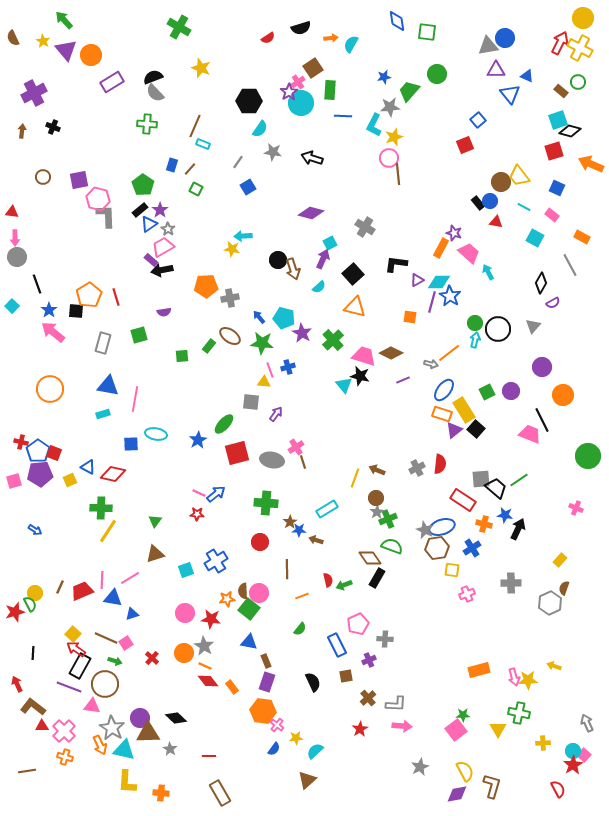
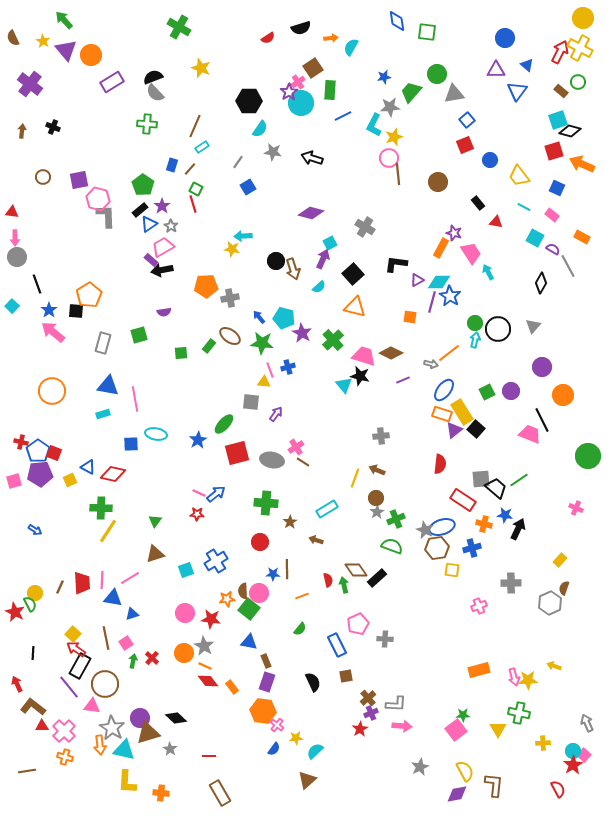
red arrow at (560, 43): moved 9 px down
cyan semicircle at (351, 44): moved 3 px down
gray triangle at (488, 46): moved 34 px left, 48 px down
blue triangle at (527, 76): moved 11 px up; rotated 16 degrees clockwise
green trapezoid at (409, 91): moved 2 px right, 1 px down
purple cross at (34, 93): moved 4 px left, 9 px up; rotated 25 degrees counterclockwise
blue triangle at (510, 94): moved 7 px right, 3 px up; rotated 15 degrees clockwise
blue line at (343, 116): rotated 30 degrees counterclockwise
blue square at (478, 120): moved 11 px left
cyan rectangle at (203, 144): moved 1 px left, 3 px down; rotated 56 degrees counterclockwise
orange arrow at (591, 164): moved 9 px left
brown circle at (501, 182): moved 63 px left
blue circle at (490, 201): moved 41 px up
purple star at (160, 210): moved 2 px right, 4 px up
gray star at (168, 229): moved 3 px right, 3 px up
pink trapezoid at (469, 253): moved 2 px right; rotated 15 degrees clockwise
black circle at (278, 260): moved 2 px left, 1 px down
gray line at (570, 265): moved 2 px left, 1 px down
red line at (116, 297): moved 77 px right, 93 px up
purple semicircle at (553, 303): moved 54 px up; rotated 120 degrees counterclockwise
green square at (182, 356): moved 1 px left, 3 px up
orange circle at (50, 389): moved 2 px right, 2 px down
pink line at (135, 399): rotated 20 degrees counterclockwise
yellow rectangle at (464, 410): moved 2 px left, 2 px down
brown line at (303, 462): rotated 40 degrees counterclockwise
gray cross at (417, 468): moved 36 px left, 32 px up; rotated 21 degrees clockwise
green cross at (388, 519): moved 8 px right
blue star at (299, 530): moved 26 px left, 44 px down
blue cross at (472, 548): rotated 18 degrees clockwise
brown diamond at (370, 558): moved 14 px left, 12 px down
black rectangle at (377, 578): rotated 18 degrees clockwise
green arrow at (344, 585): rotated 98 degrees clockwise
red trapezoid at (82, 591): moved 8 px up; rotated 110 degrees clockwise
pink cross at (467, 594): moved 12 px right, 12 px down
red star at (15, 612): rotated 30 degrees counterclockwise
brown line at (106, 638): rotated 55 degrees clockwise
purple cross at (369, 660): moved 2 px right, 53 px down
green arrow at (115, 661): moved 18 px right; rotated 96 degrees counterclockwise
purple line at (69, 687): rotated 30 degrees clockwise
brown triangle at (148, 733): rotated 15 degrees counterclockwise
orange arrow at (100, 745): rotated 18 degrees clockwise
brown L-shape at (492, 786): moved 2 px right, 1 px up; rotated 10 degrees counterclockwise
